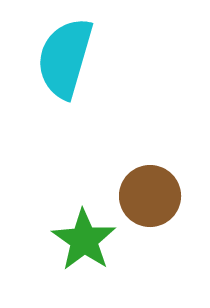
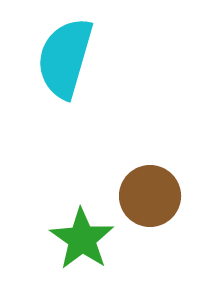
green star: moved 2 px left, 1 px up
